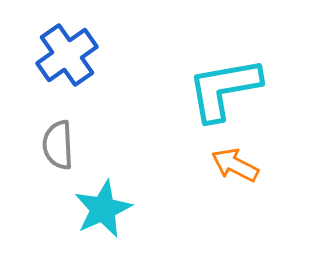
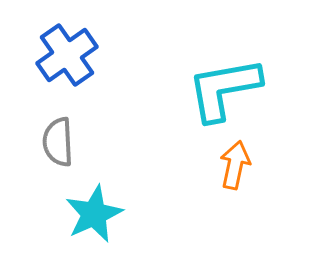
gray semicircle: moved 3 px up
orange arrow: rotated 75 degrees clockwise
cyan star: moved 9 px left, 5 px down
